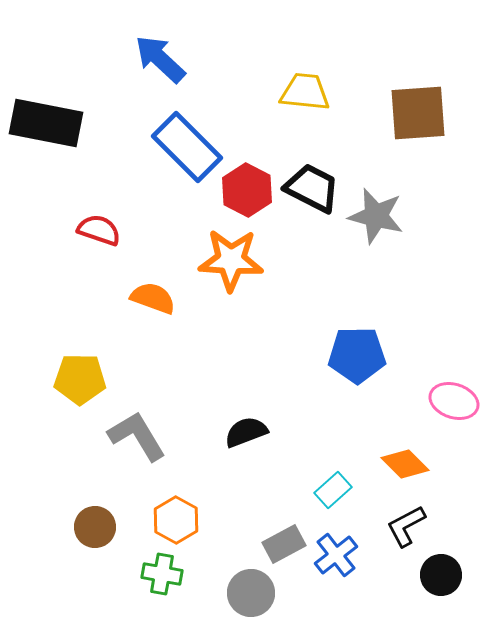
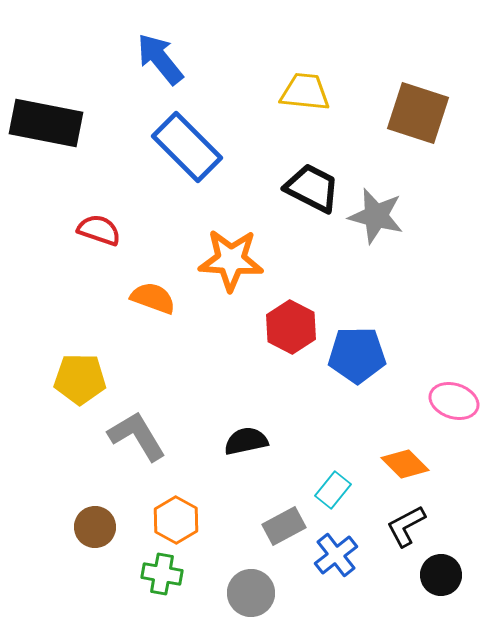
blue arrow: rotated 8 degrees clockwise
brown square: rotated 22 degrees clockwise
red hexagon: moved 44 px right, 137 px down
black semicircle: moved 9 px down; rotated 9 degrees clockwise
cyan rectangle: rotated 9 degrees counterclockwise
gray rectangle: moved 18 px up
